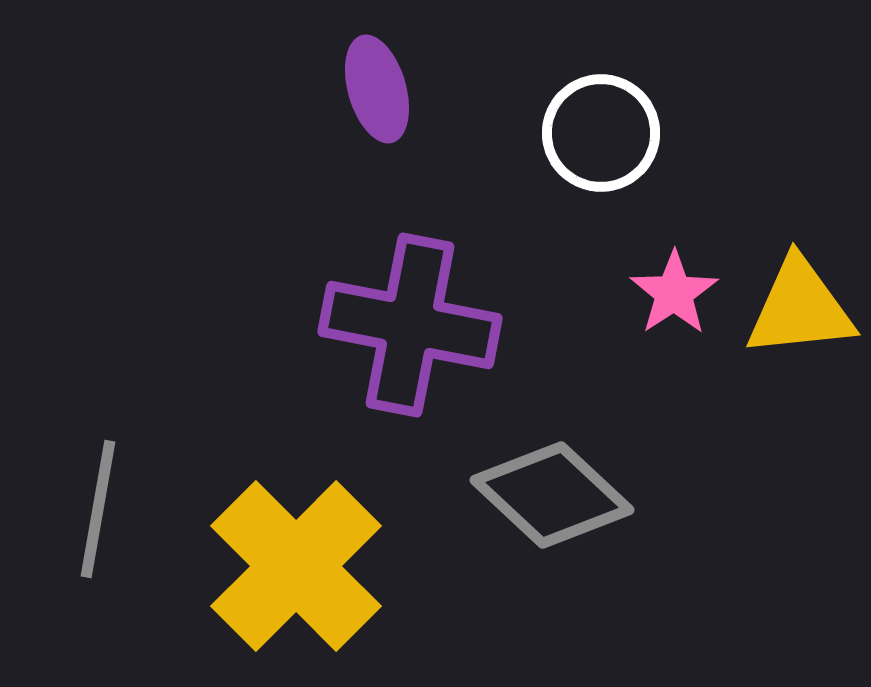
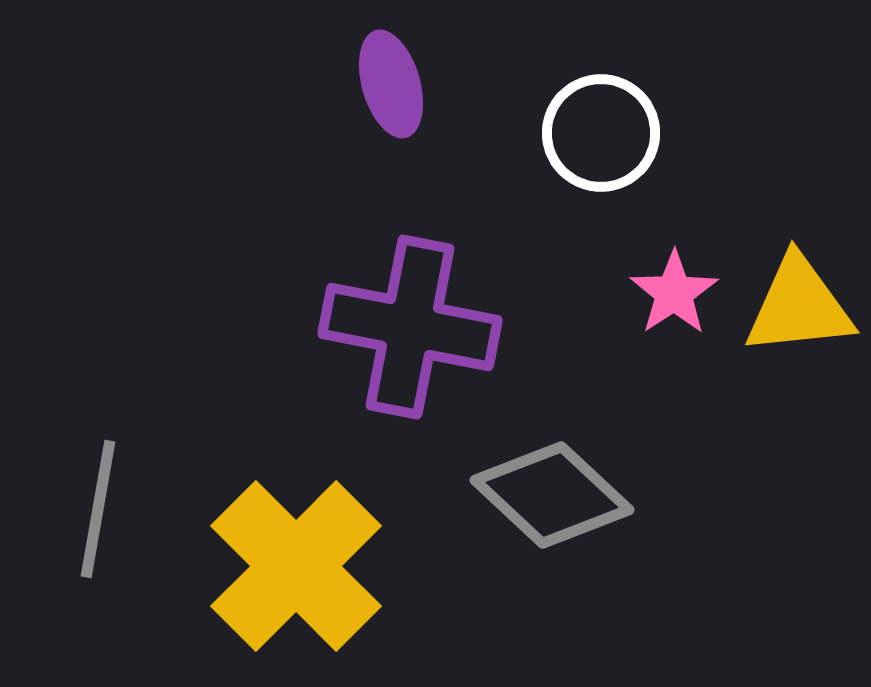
purple ellipse: moved 14 px right, 5 px up
yellow triangle: moved 1 px left, 2 px up
purple cross: moved 2 px down
